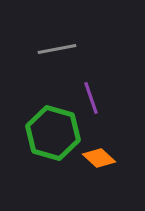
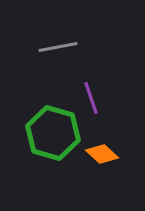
gray line: moved 1 px right, 2 px up
orange diamond: moved 3 px right, 4 px up
